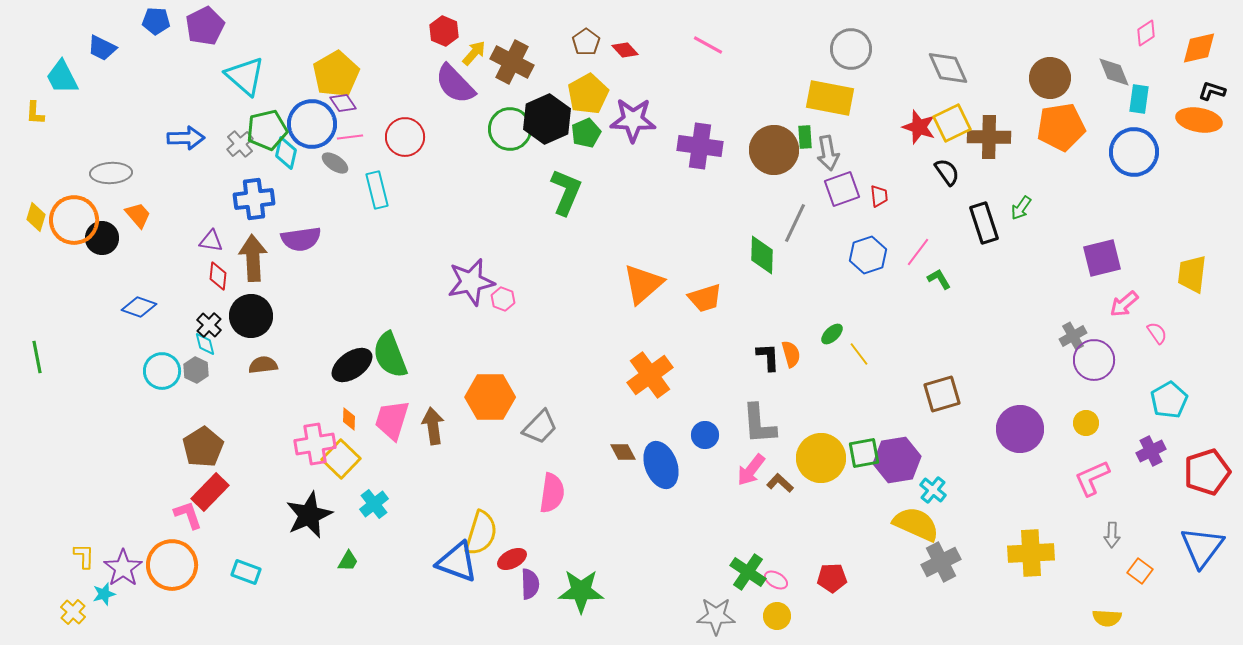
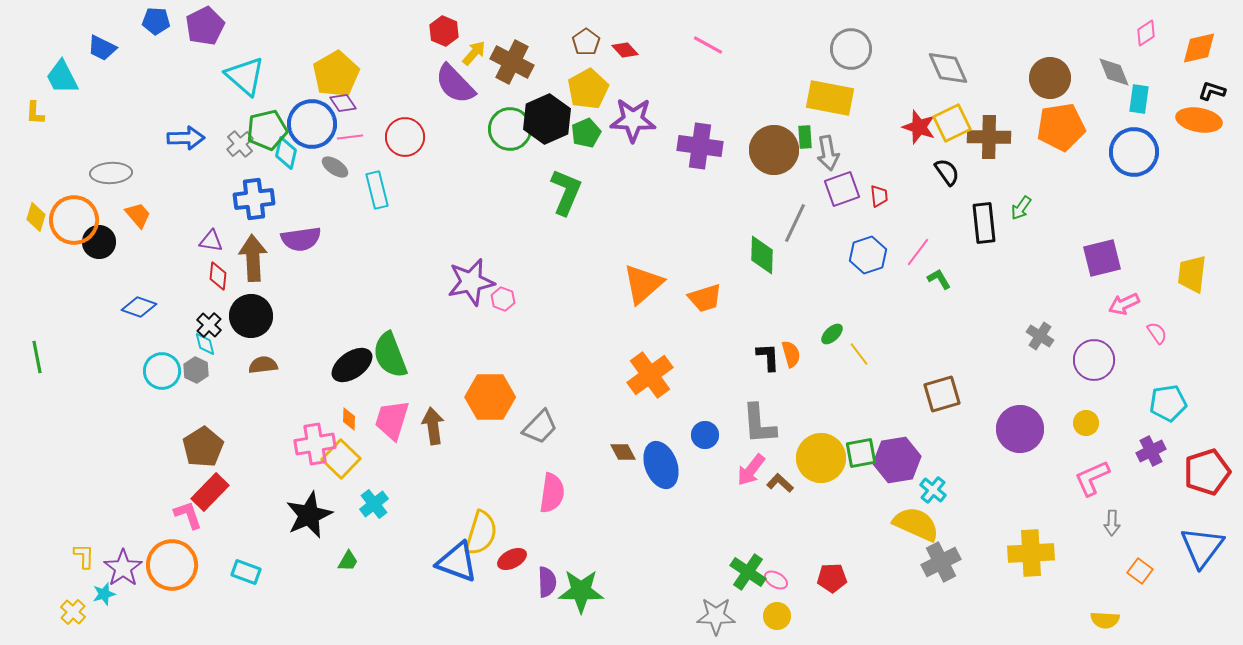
yellow pentagon at (588, 94): moved 5 px up
gray ellipse at (335, 163): moved 4 px down
black rectangle at (984, 223): rotated 12 degrees clockwise
black circle at (102, 238): moved 3 px left, 4 px down
pink arrow at (1124, 304): rotated 16 degrees clockwise
gray cross at (1073, 336): moved 33 px left; rotated 28 degrees counterclockwise
cyan pentagon at (1169, 400): moved 1 px left, 3 px down; rotated 21 degrees clockwise
green square at (864, 453): moved 3 px left
gray arrow at (1112, 535): moved 12 px up
purple semicircle at (530, 584): moved 17 px right, 2 px up
yellow semicircle at (1107, 618): moved 2 px left, 2 px down
